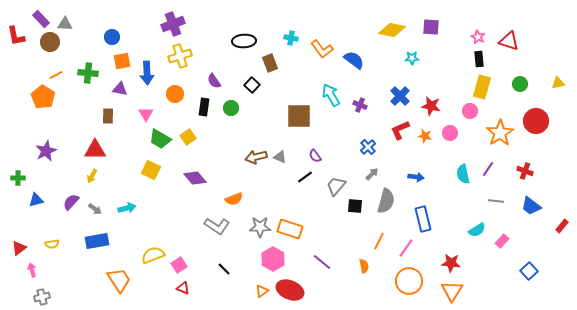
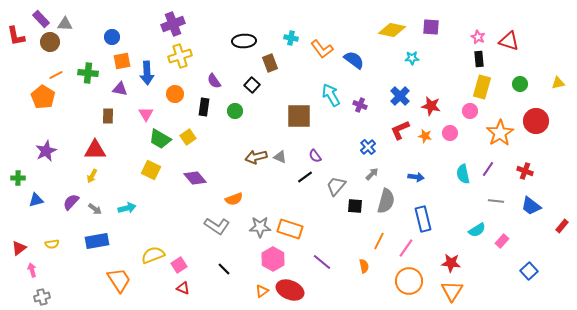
green circle at (231, 108): moved 4 px right, 3 px down
